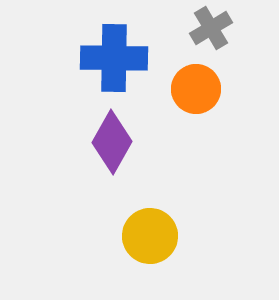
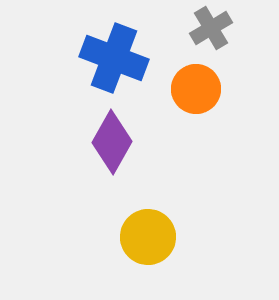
blue cross: rotated 20 degrees clockwise
yellow circle: moved 2 px left, 1 px down
